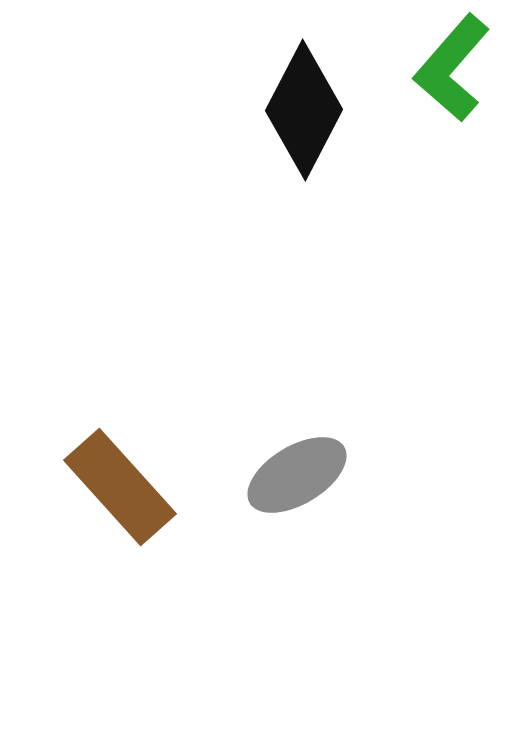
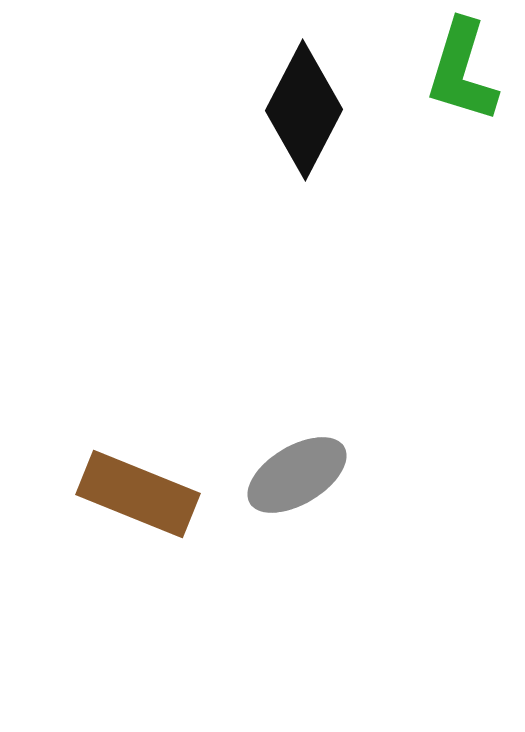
green L-shape: moved 10 px right, 3 px down; rotated 24 degrees counterclockwise
brown rectangle: moved 18 px right, 7 px down; rotated 26 degrees counterclockwise
